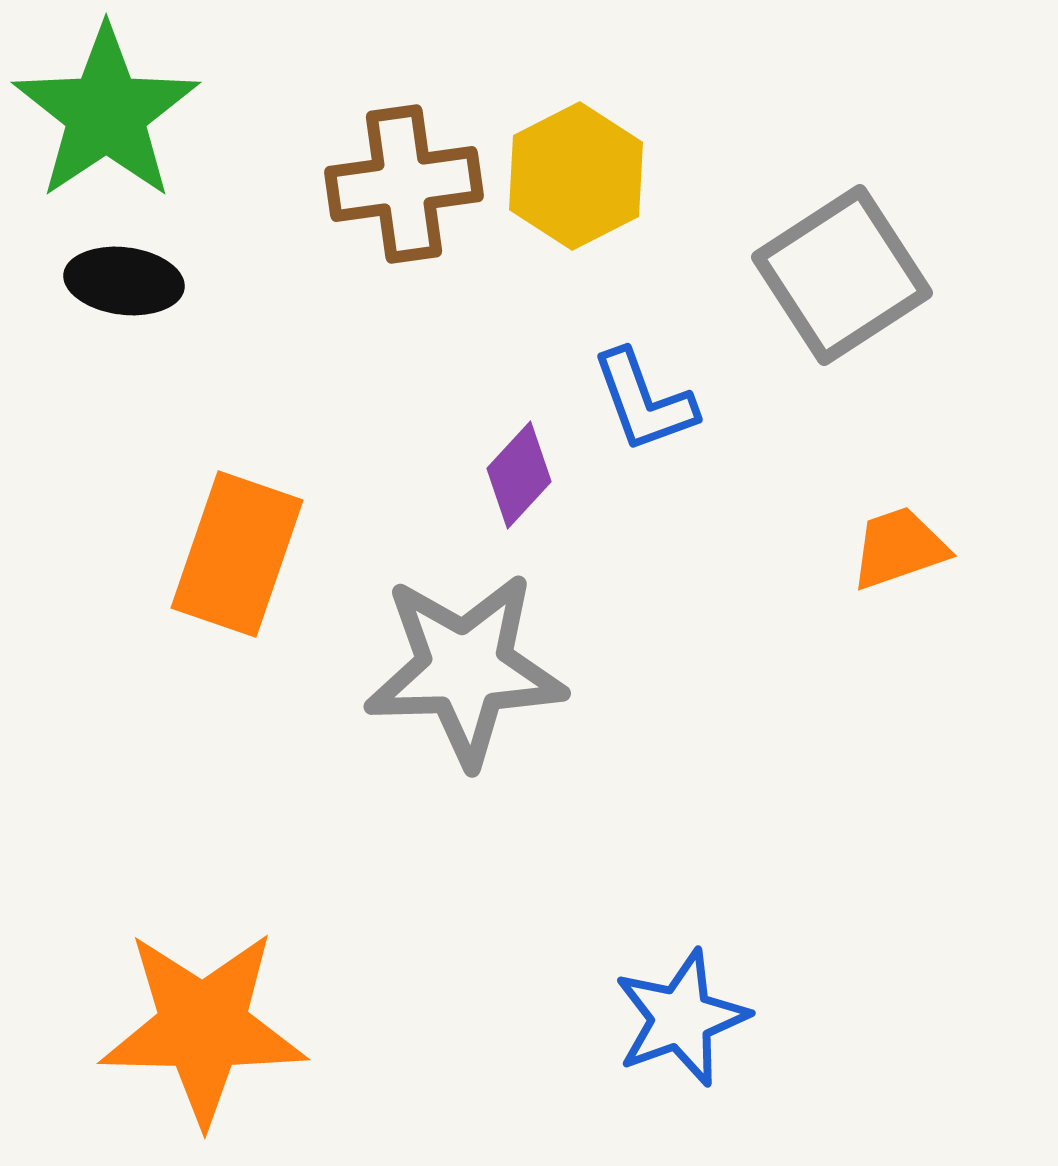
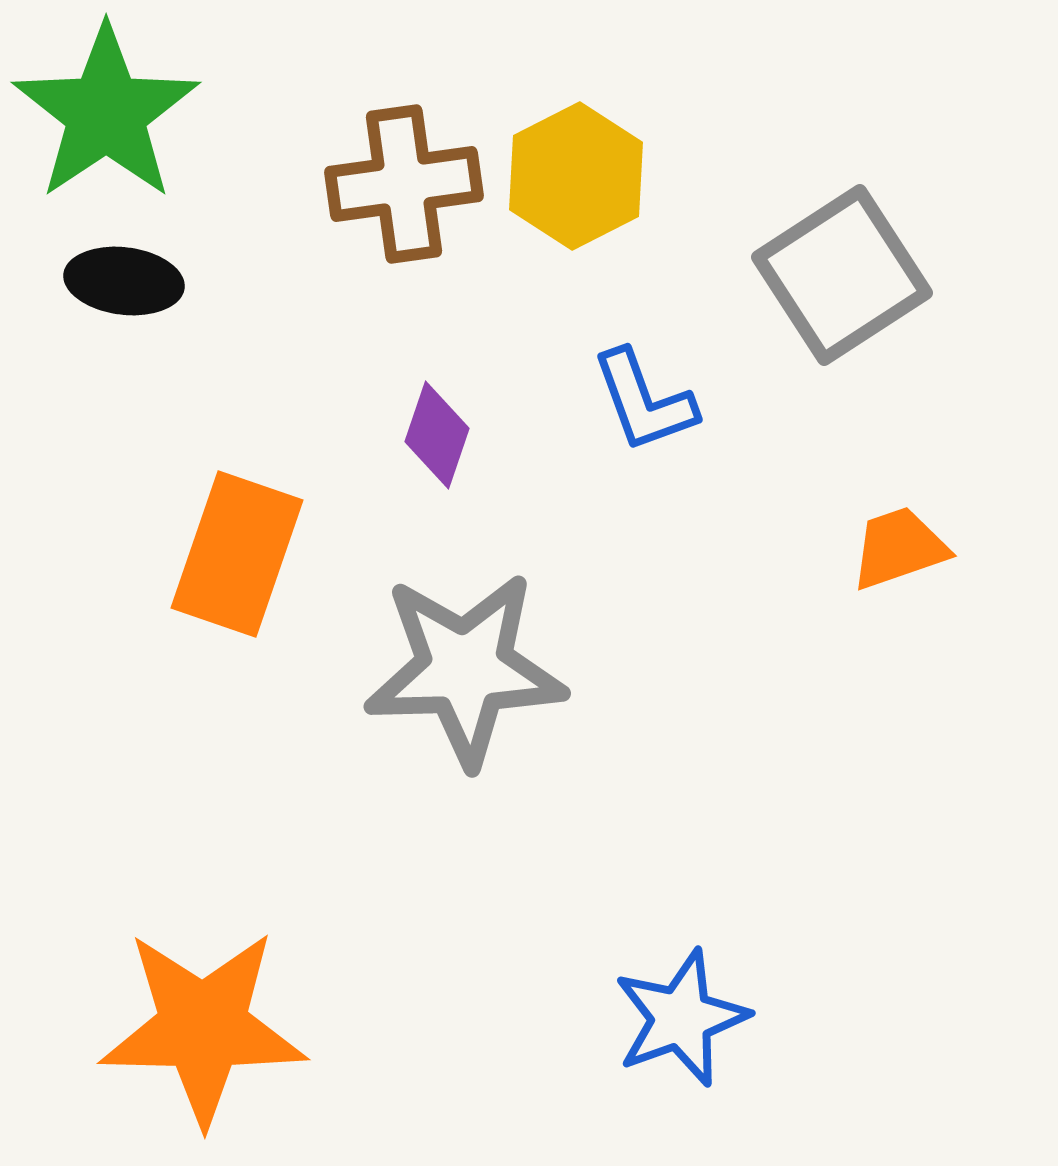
purple diamond: moved 82 px left, 40 px up; rotated 24 degrees counterclockwise
